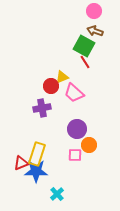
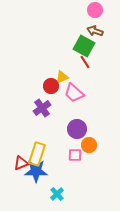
pink circle: moved 1 px right, 1 px up
purple cross: rotated 24 degrees counterclockwise
